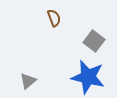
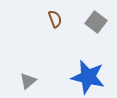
brown semicircle: moved 1 px right, 1 px down
gray square: moved 2 px right, 19 px up
